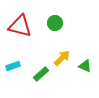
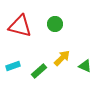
green circle: moved 1 px down
green rectangle: moved 2 px left, 3 px up
